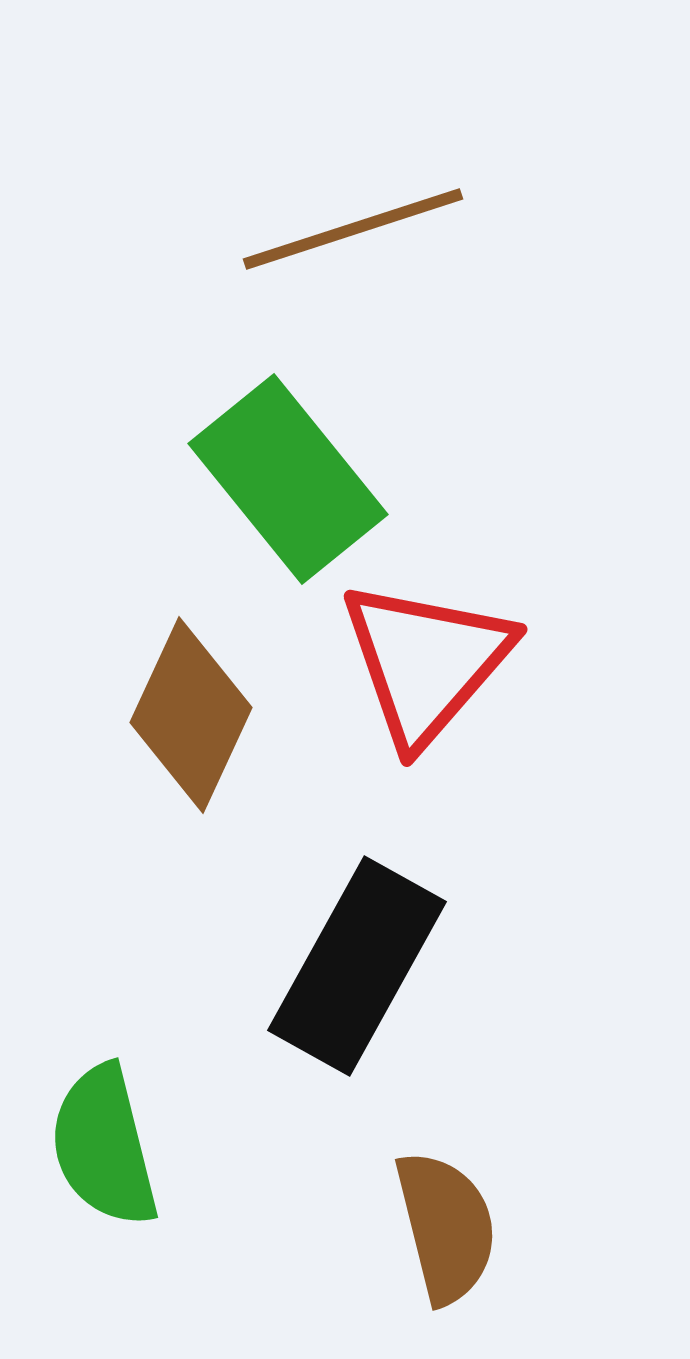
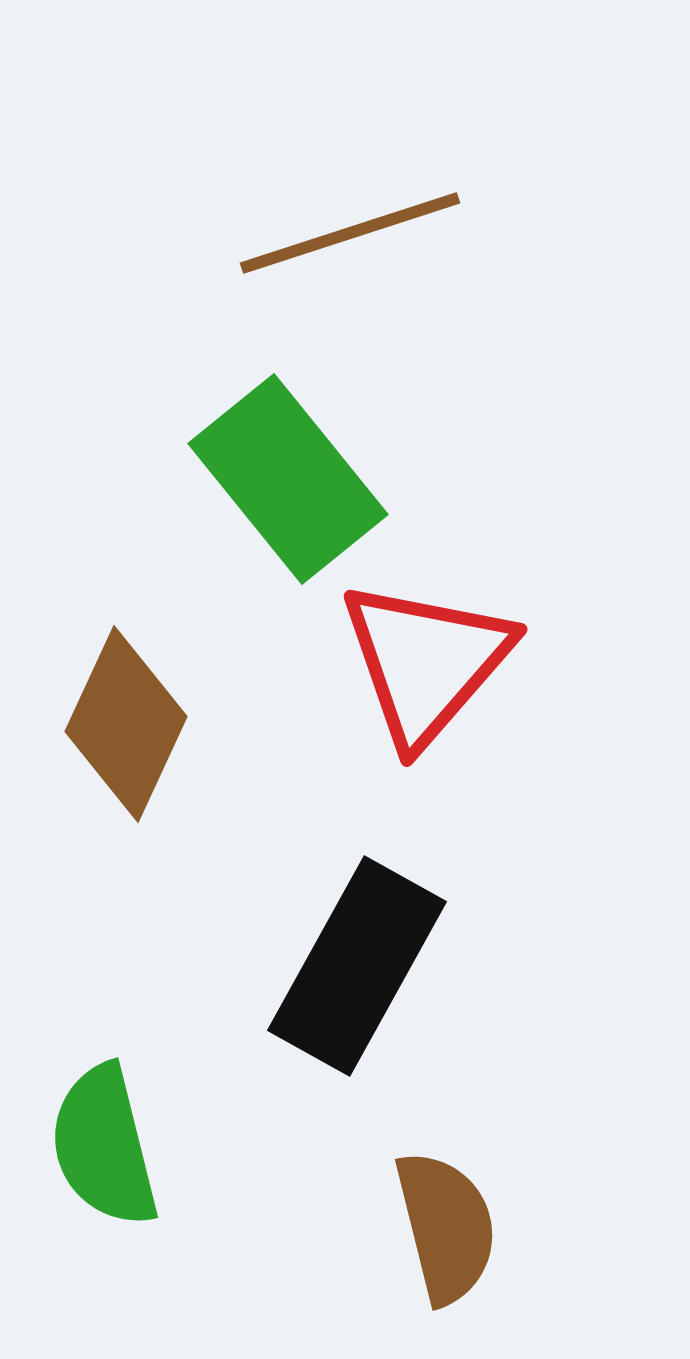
brown line: moved 3 px left, 4 px down
brown diamond: moved 65 px left, 9 px down
